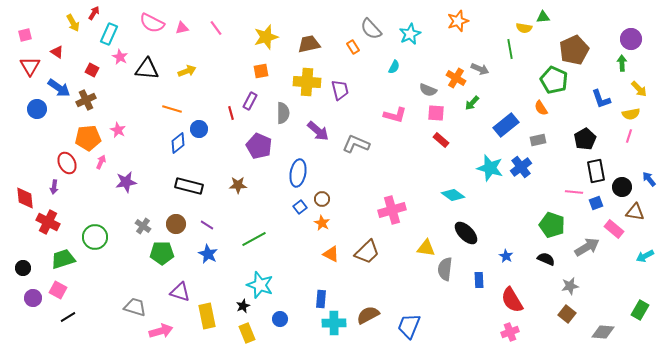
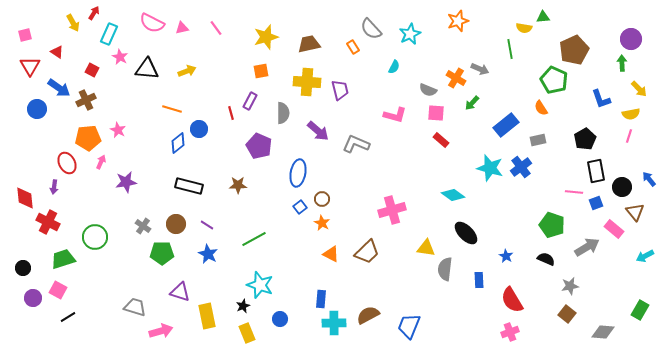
brown triangle at (635, 212): rotated 42 degrees clockwise
